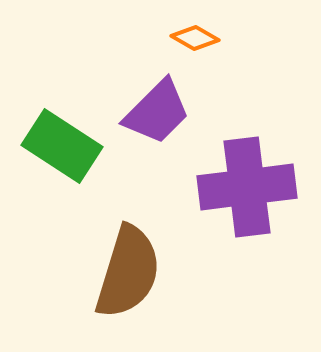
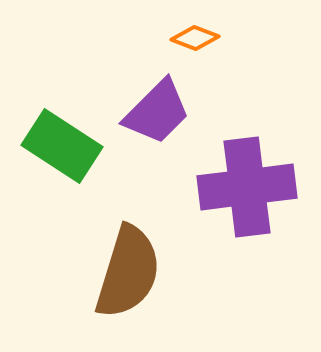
orange diamond: rotated 9 degrees counterclockwise
